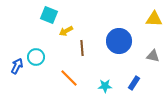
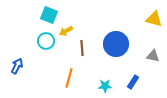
yellow triangle: rotated 12 degrees clockwise
blue circle: moved 3 px left, 3 px down
cyan circle: moved 10 px right, 16 px up
orange line: rotated 60 degrees clockwise
blue rectangle: moved 1 px left, 1 px up
